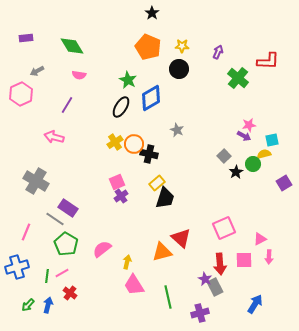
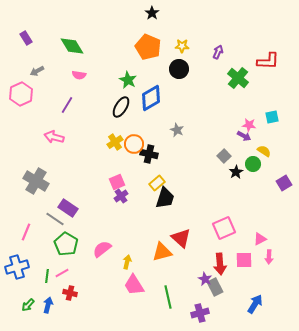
purple rectangle at (26, 38): rotated 64 degrees clockwise
pink star at (249, 125): rotated 16 degrees clockwise
cyan square at (272, 140): moved 23 px up
yellow semicircle at (264, 154): moved 3 px up; rotated 48 degrees clockwise
red cross at (70, 293): rotated 24 degrees counterclockwise
